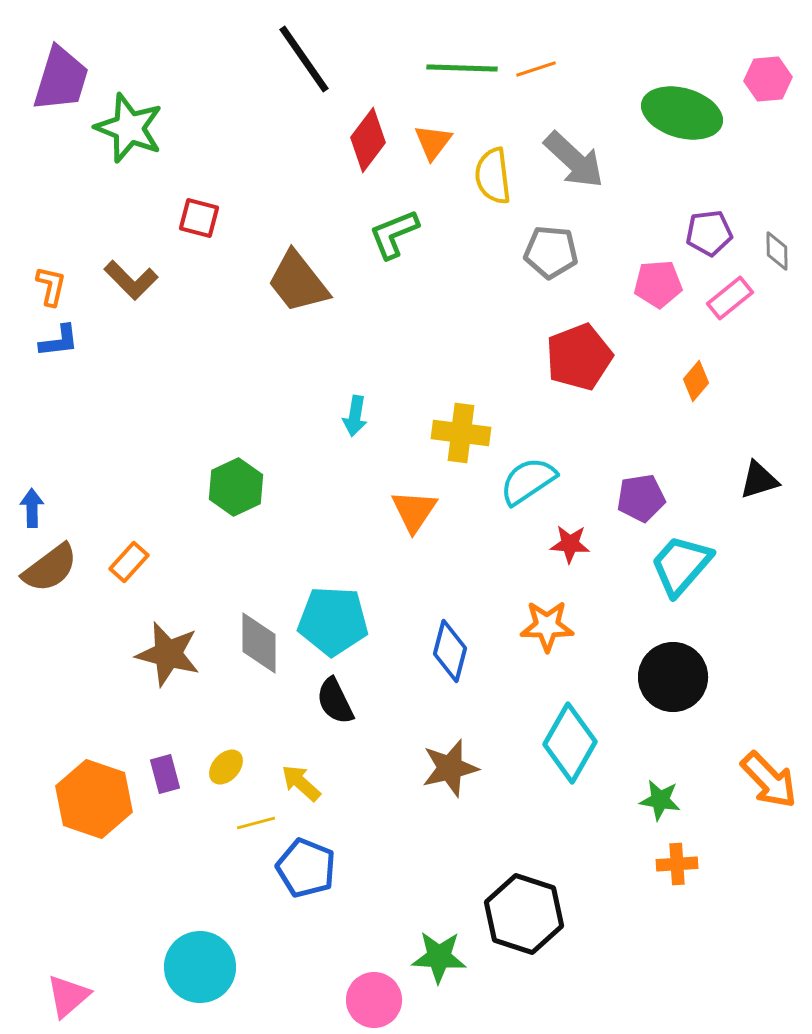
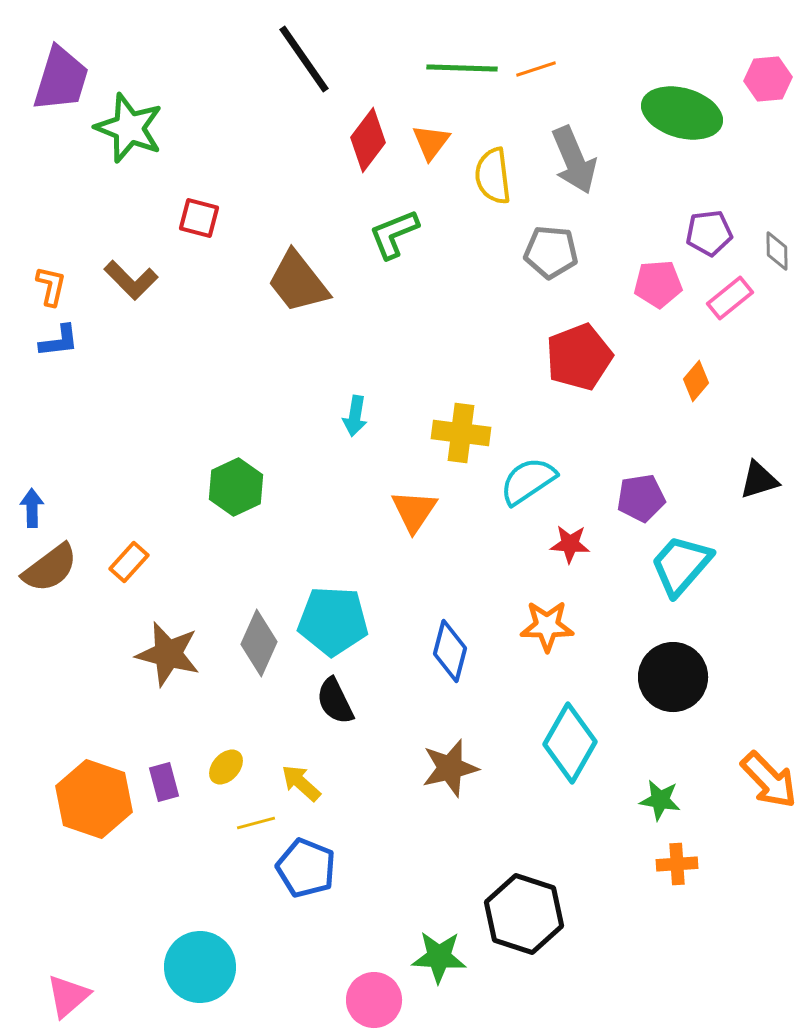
orange triangle at (433, 142): moved 2 px left
gray arrow at (574, 160): rotated 24 degrees clockwise
gray diamond at (259, 643): rotated 24 degrees clockwise
purple rectangle at (165, 774): moved 1 px left, 8 px down
